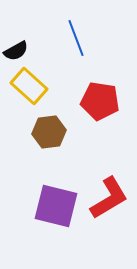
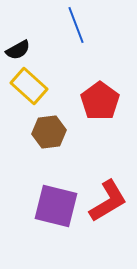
blue line: moved 13 px up
black semicircle: moved 2 px right, 1 px up
red pentagon: rotated 27 degrees clockwise
red L-shape: moved 1 px left, 3 px down
